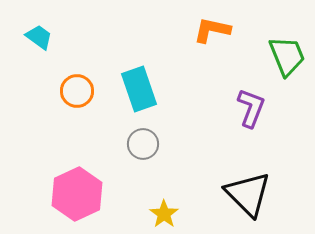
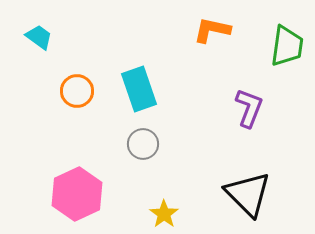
green trapezoid: moved 10 px up; rotated 30 degrees clockwise
purple L-shape: moved 2 px left
